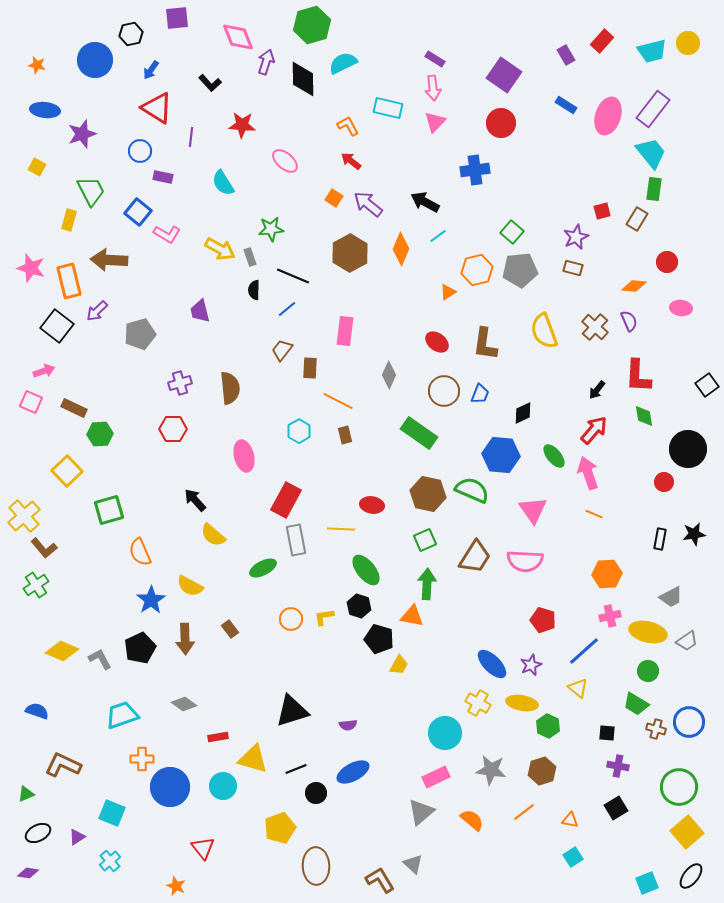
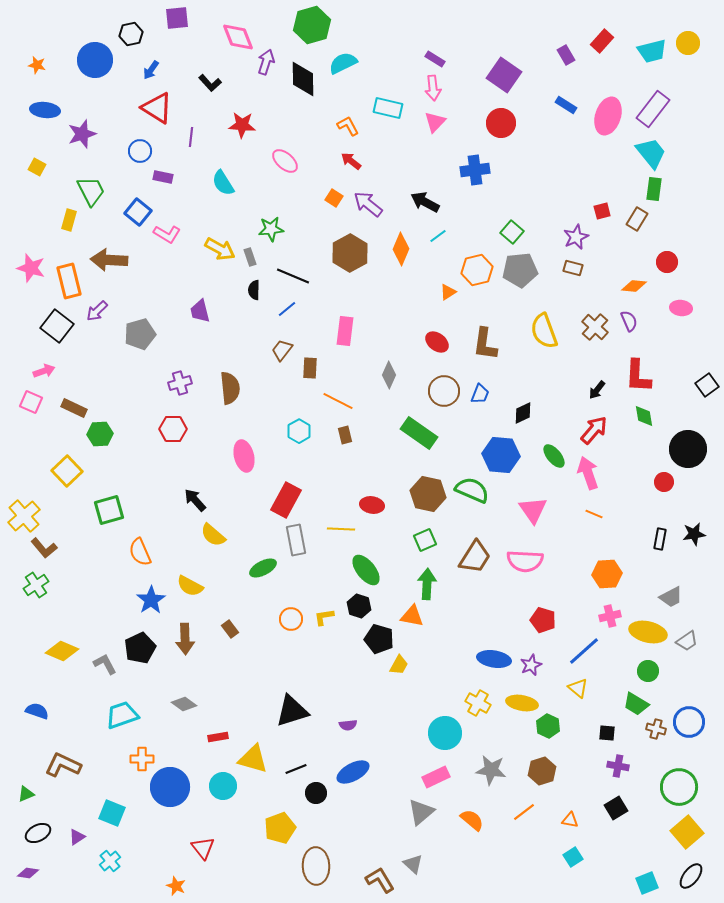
gray L-shape at (100, 659): moved 5 px right, 5 px down
blue ellipse at (492, 664): moved 2 px right, 5 px up; rotated 36 degrees counterclockwise
